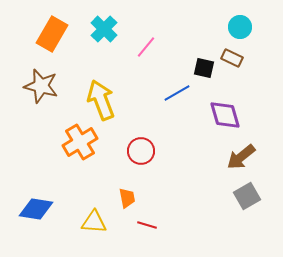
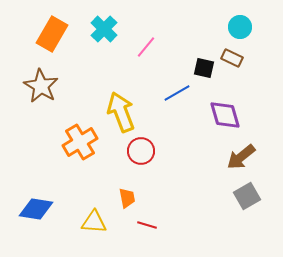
brown star: rotated 16 degrees clockwise
yellow arrow: moved 20 px right, 12 px down
